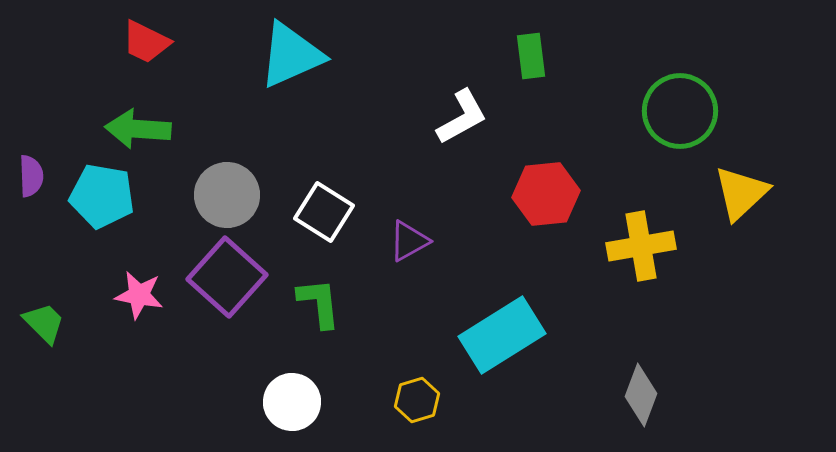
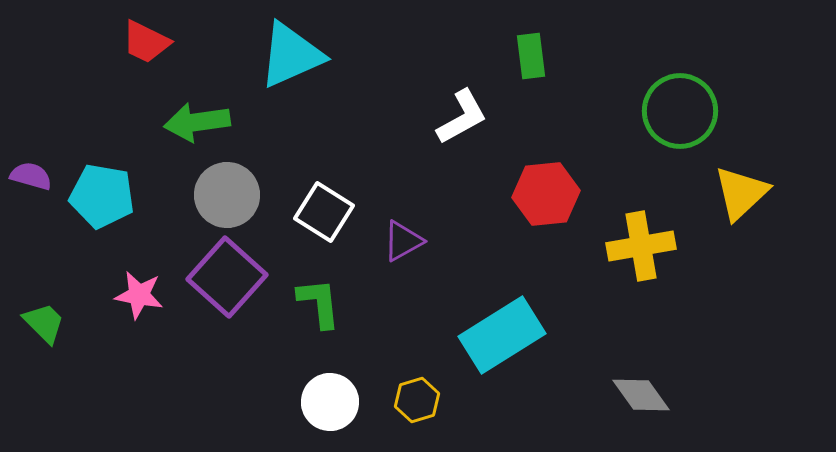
green arrow: moved 59 px right, 7 px up; rotated 12 degrees counterclockwise
purple semicircle: rotated 72 degrees counterclockwise
purple triangle: moved 6 px left
gray diamond: rotated 56 degrees counterclockwise
white circle: moved 38 px right
